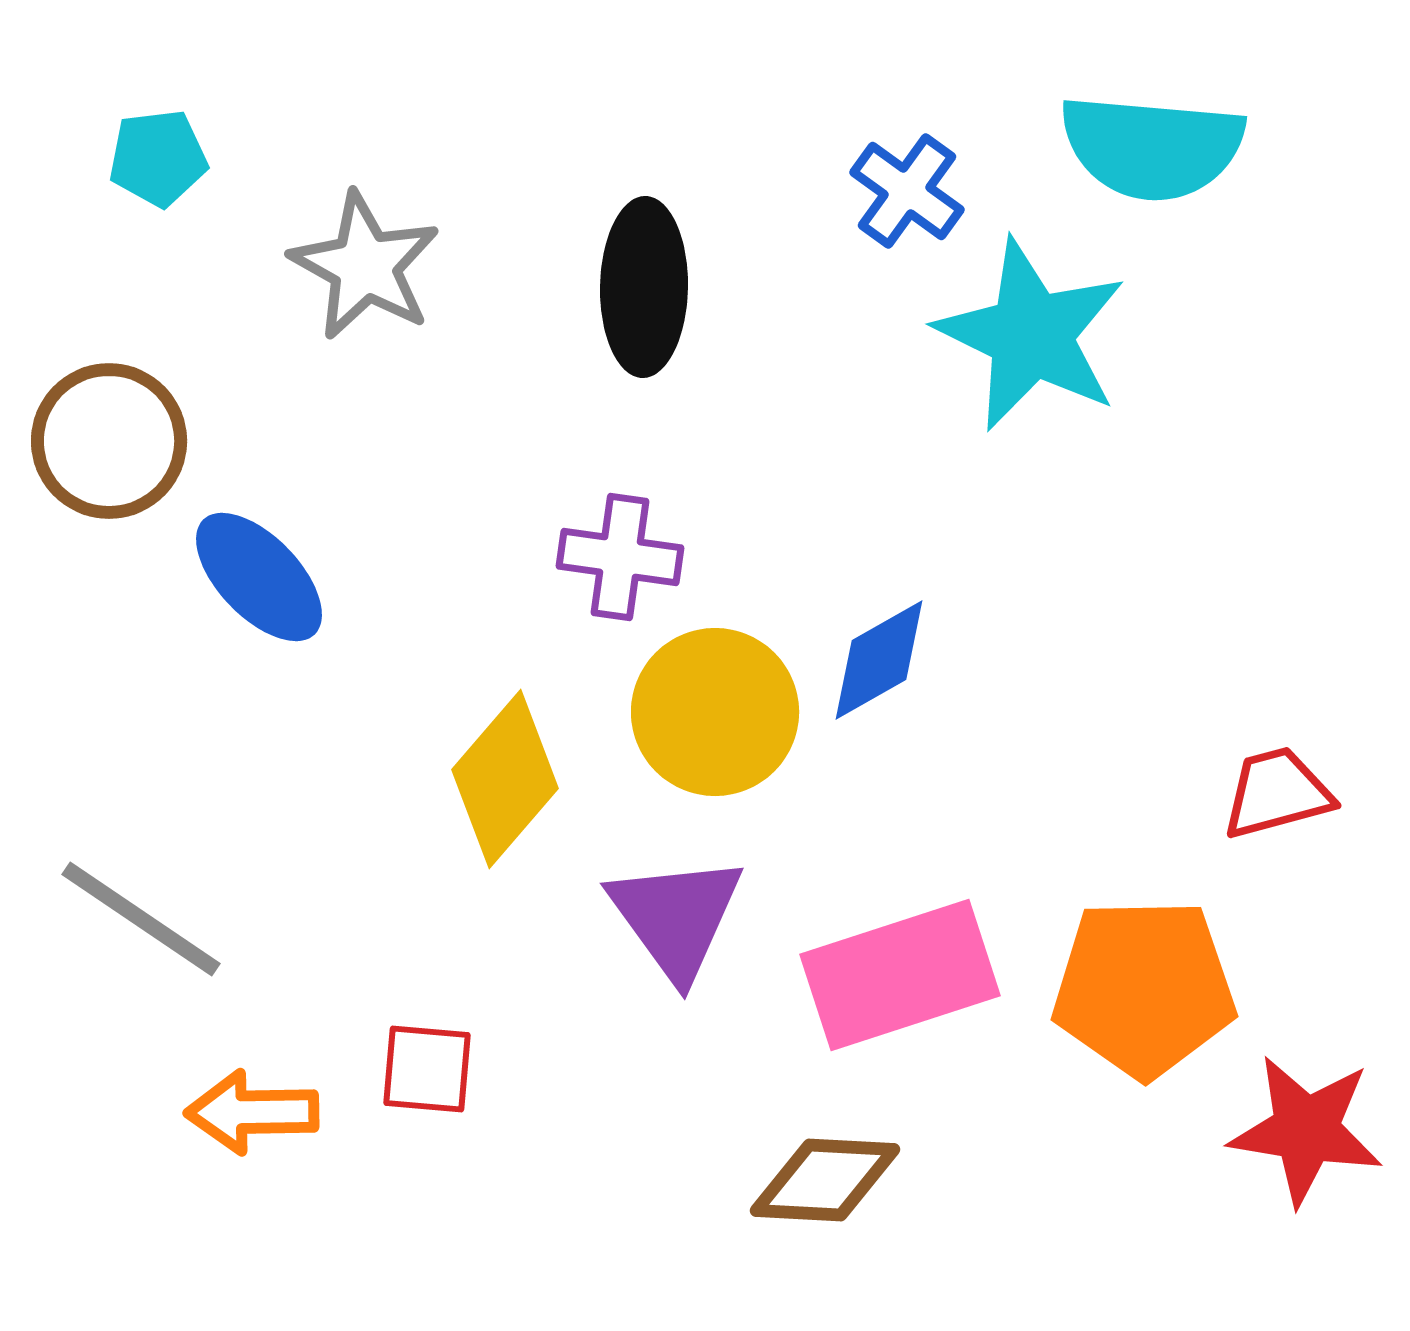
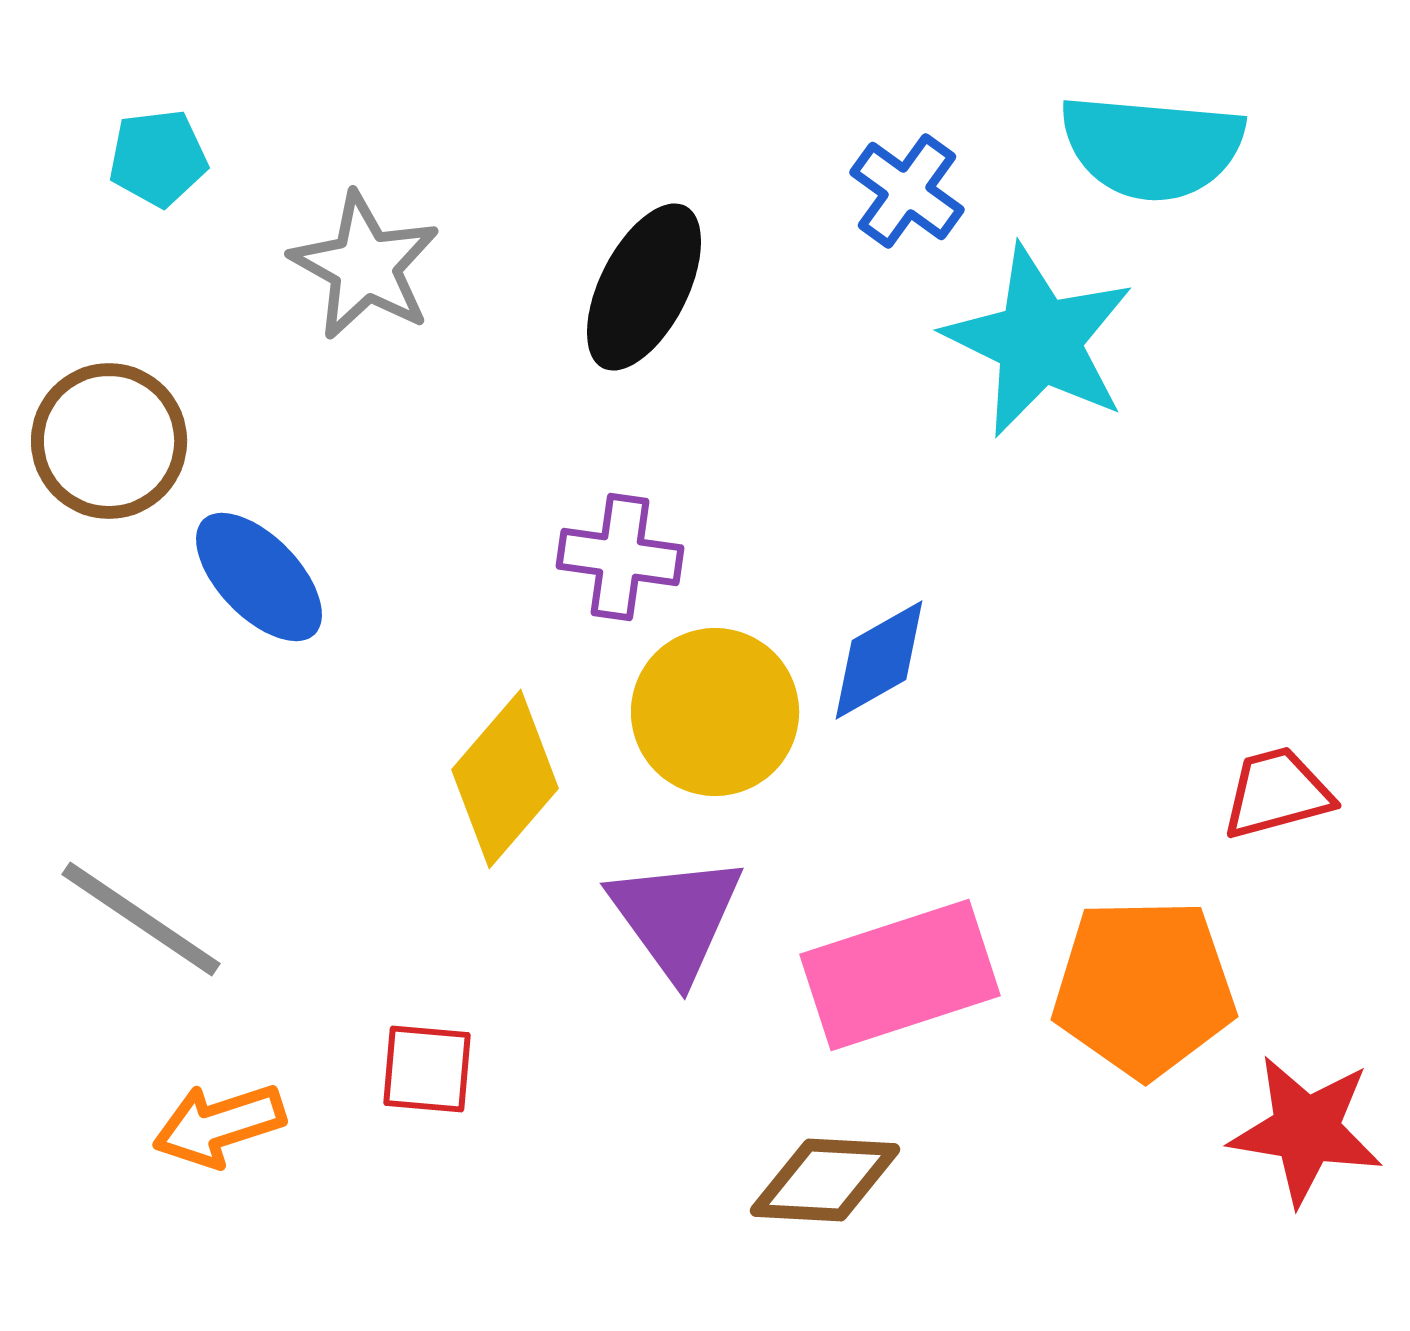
black ellipse: rotated 26 degrees clockwise
cyan star: moved 8 px right, 6 px down
orange arrow: moved 33 px left, 13 px down; rotated 17 degrees counterclockwise
